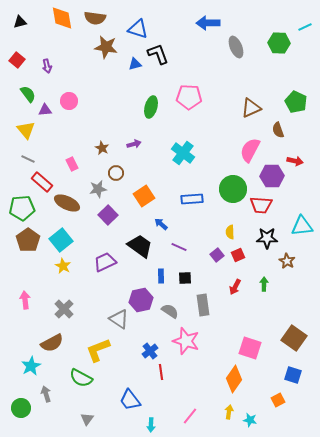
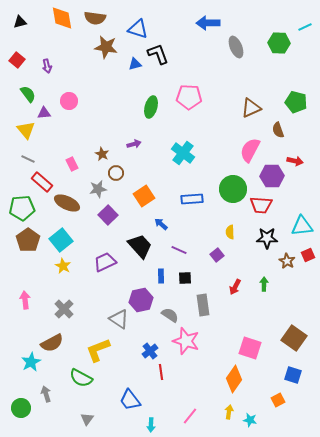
green pentagon at (296, 102): rotated 10 degrees counterclockwise
purple triangle at (45, 110): moved 1 px left, 3 px down
brown star at (102, 148): moved 6 px down
black trapezoid at (140, 246): rotated 12 degrees clockwise
purple line at (179, 247): moved 3 px down
red square at (238, 255): moved 70 px right
gray semicircle at (170, 311): moved 4 px down
cyan star at (31, 366): moved 4 px up
